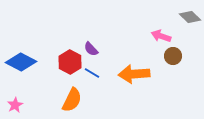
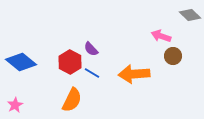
gray diamond: moved 2 px up
blue diamond: rotated 12 degrees clockwise
